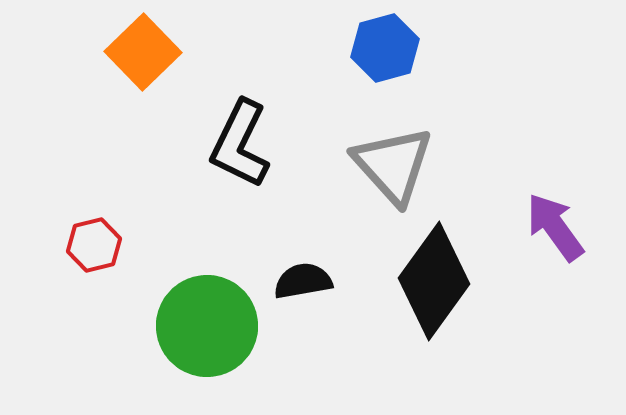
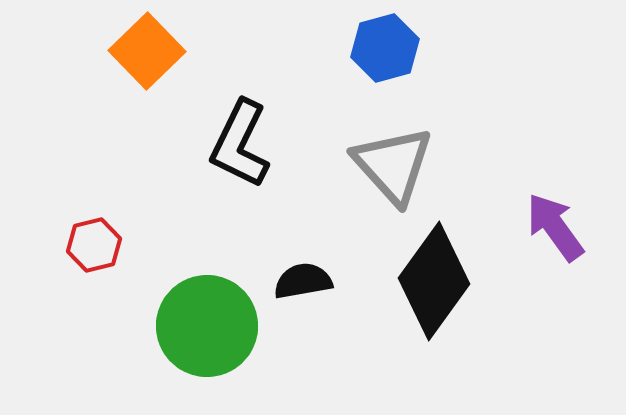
orange square: moved 4 px right, 1 px up
